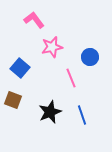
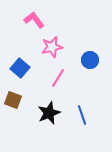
blue circle: moved 3 px down
pink line: moved 13 px left; rotated 54 degrees clockwise
black star: moved 1 px left, 1 px down
